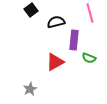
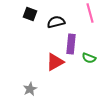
black square: moved 1 px left, 4 px down; rotated 32 degrees counterclockwise
purple rectangle: moved 3 px left, 4 px down
